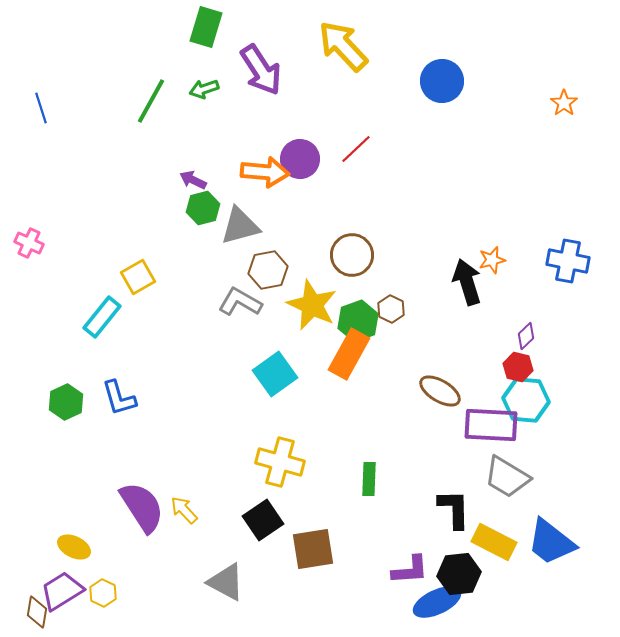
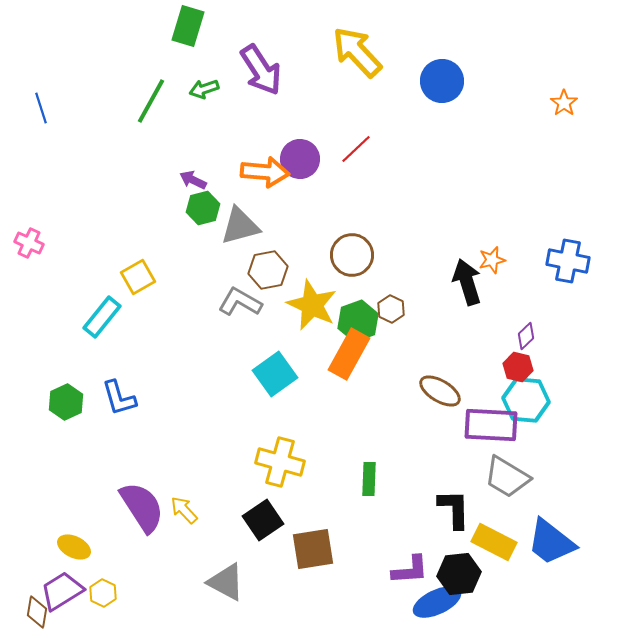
green rectangle at (206, 27): moved 18 px left, 1 px up
yellow arrow at (343, 46): moved 14 px right, 6 px down
